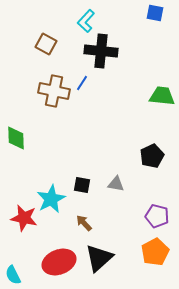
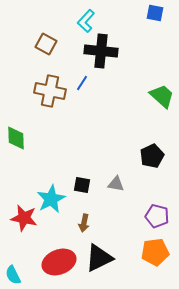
brown cross: moved 4 px left
green trapezoid: rotated 36 degrees clockwise
brown arrow: rotated 126 degrees counterclockwise
orange pentagon: rotated 20 degrees clockwise
black triangle: rotated 16 degrees clockwise
